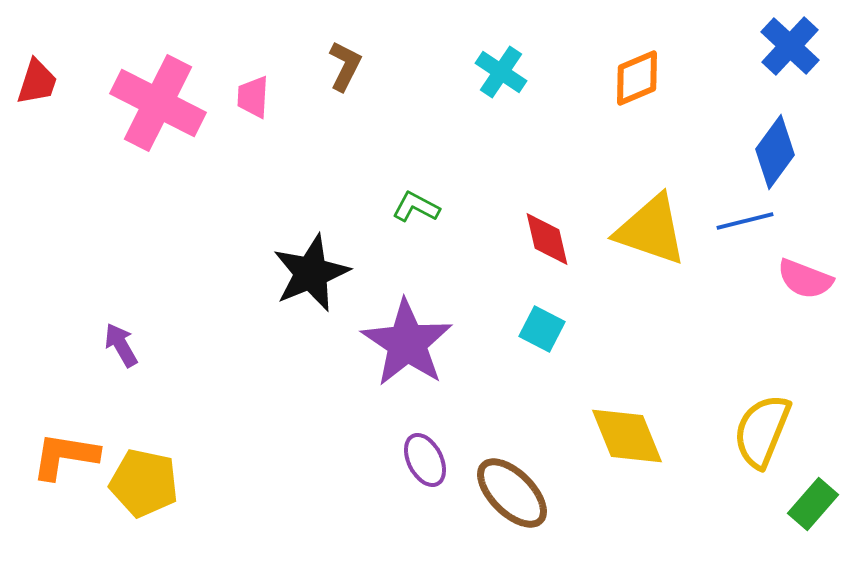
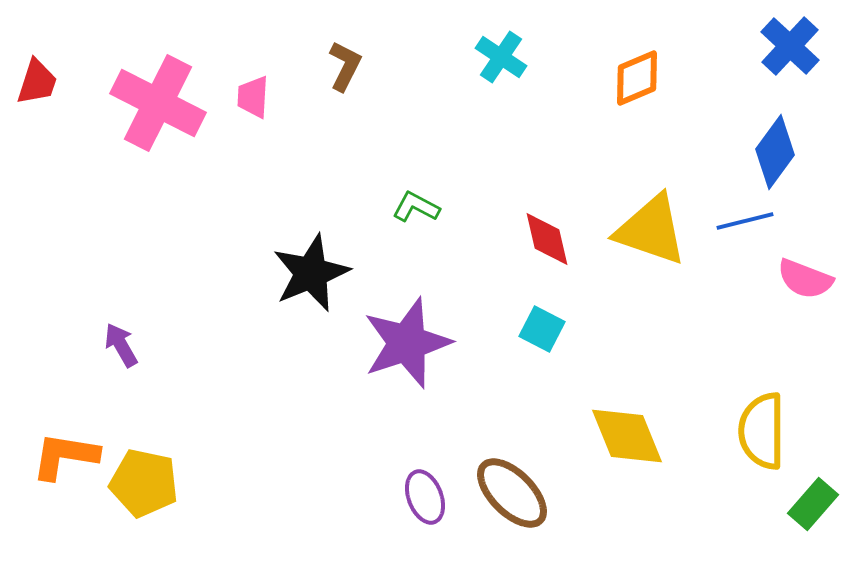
cyan cross: moved 15 px up
purple star: rotated 20 degrees clockwise
yellow semicircle: rotated 22 degrees counterclockwise
purple ellipse: moved 37 px down; rotated 6 degrees clockwise
